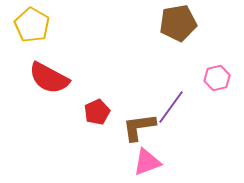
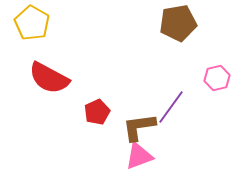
yellow pentagon: moved 2 px up
pink triangle: moved 8 px left, 6 px up
